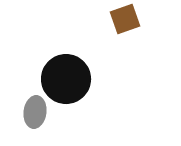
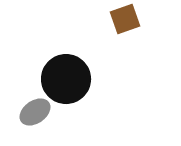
gray ellipse: rotated 48 degrees clockwise
